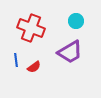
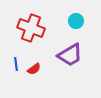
purple trapezoid: moved 3 px down
blue line: moved 4 px down
red semicircle: moved 2 px down
